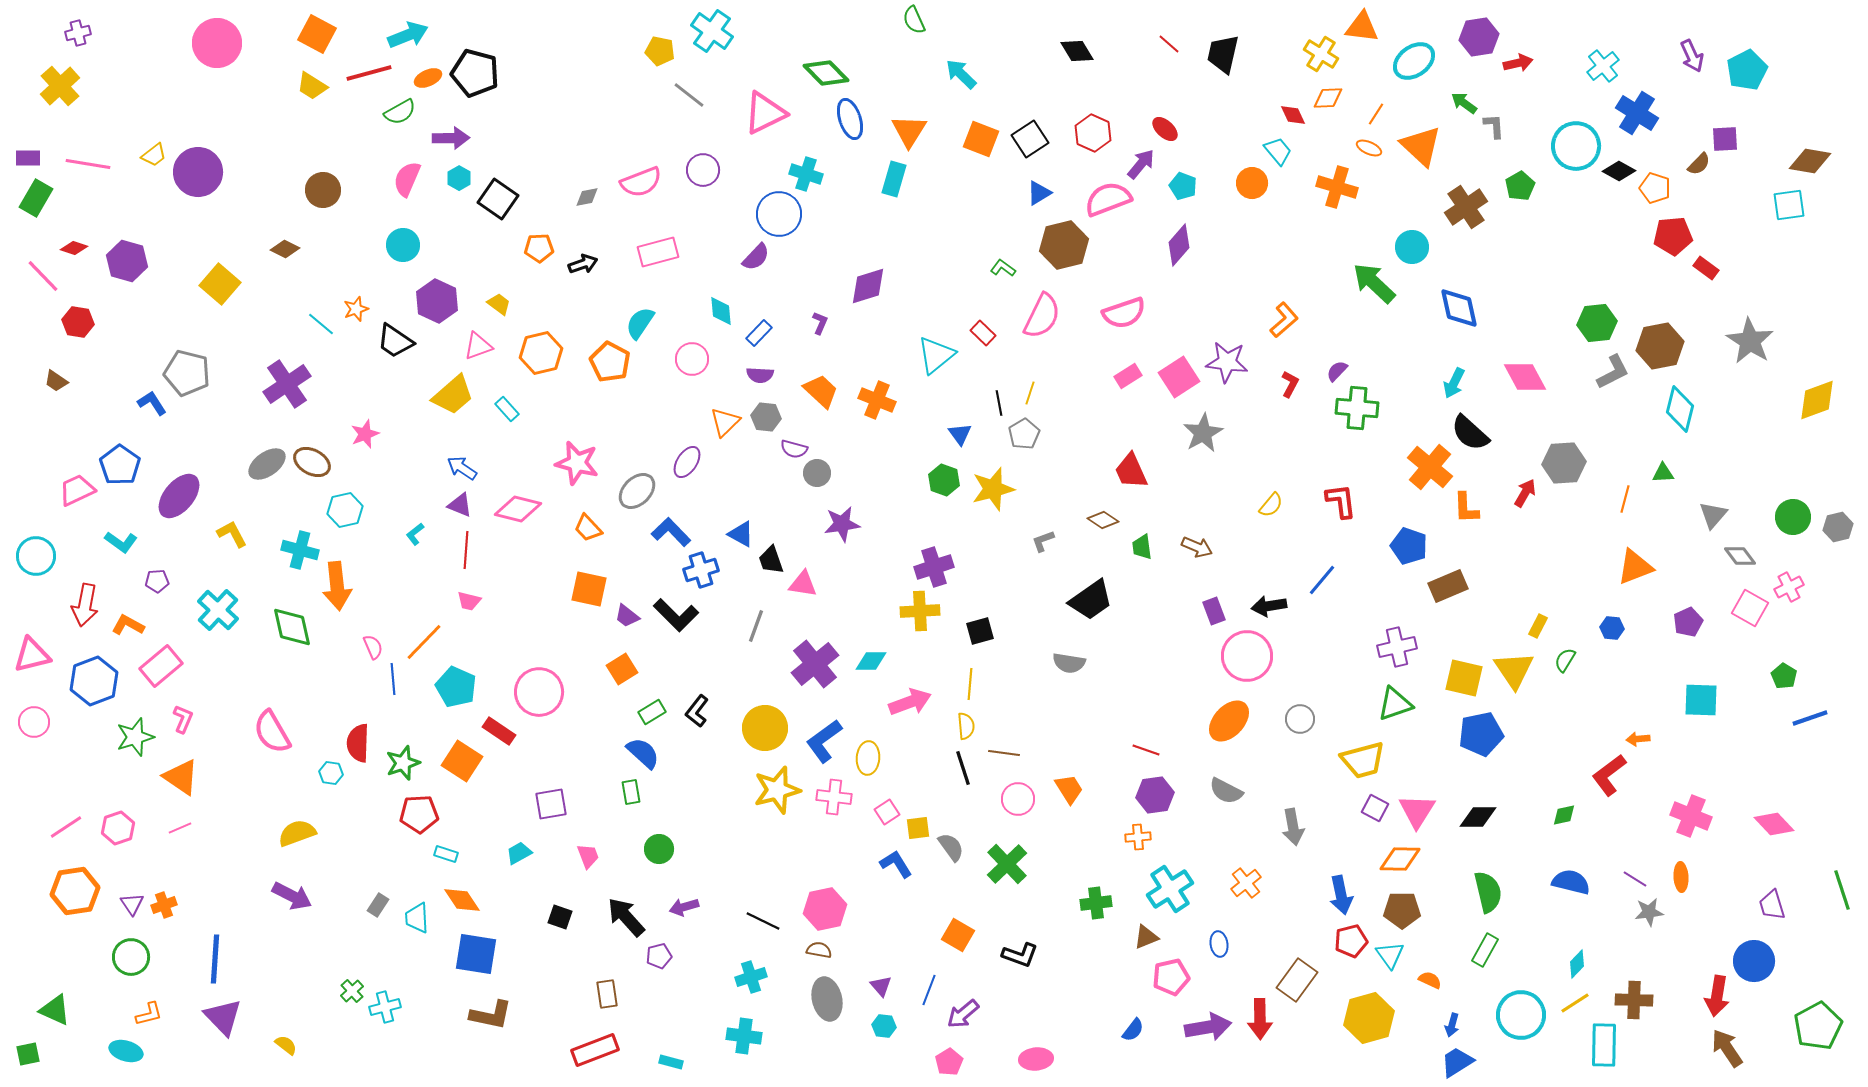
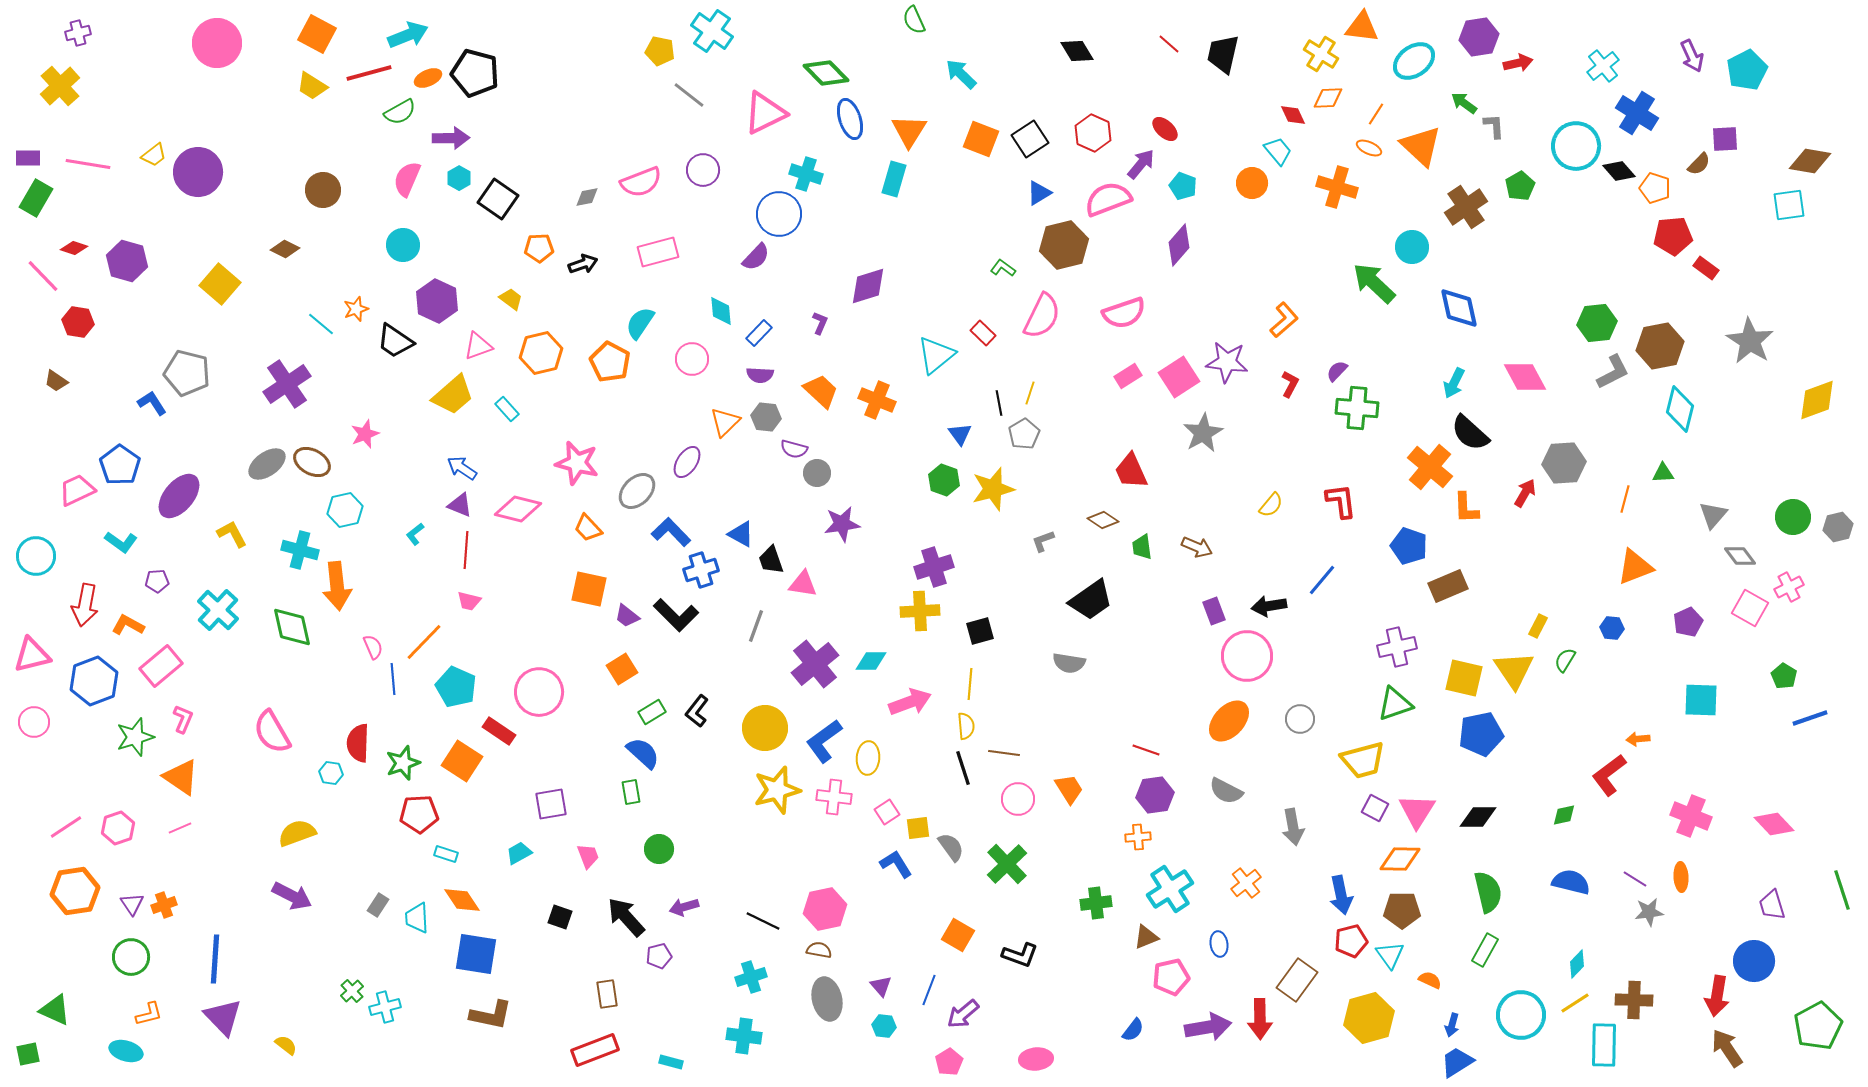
black diamond at (1619, 171): rotated 20 degrees clockwise
yellow trapezoid at (499, 304): moved 12 px right, 5 px up
